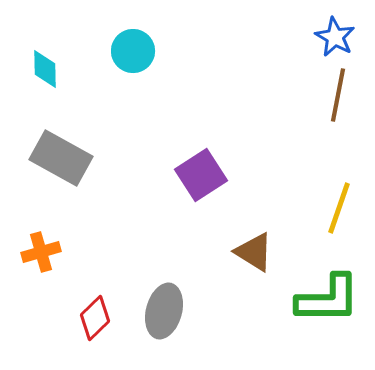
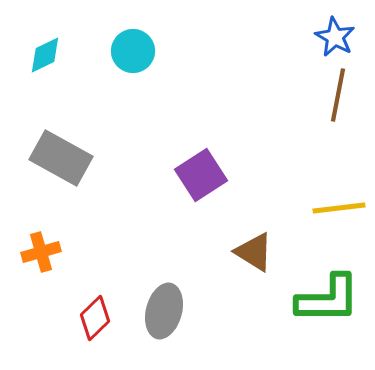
cyan diamond: moved 14 px up; rotated 66 degrees clockwise
yellow line: rotated 64 degrees clockwise
